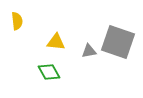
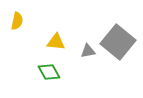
yellow semicircle: rotated 18 degrees clockwise
gray square: rotated 20 degrees clockwise
gray triangle: moved 1 px left
